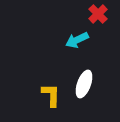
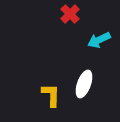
red cross: moved 28 px left
cyan arrow: moved 22 px right
